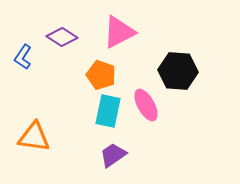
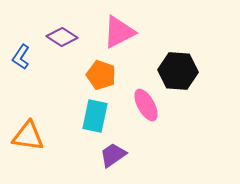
blue L-shape: moved 2 px left
cyan rectangle: moved 13 px left, 5 px down
orange triangle: moved 6 px left, 1 px up
